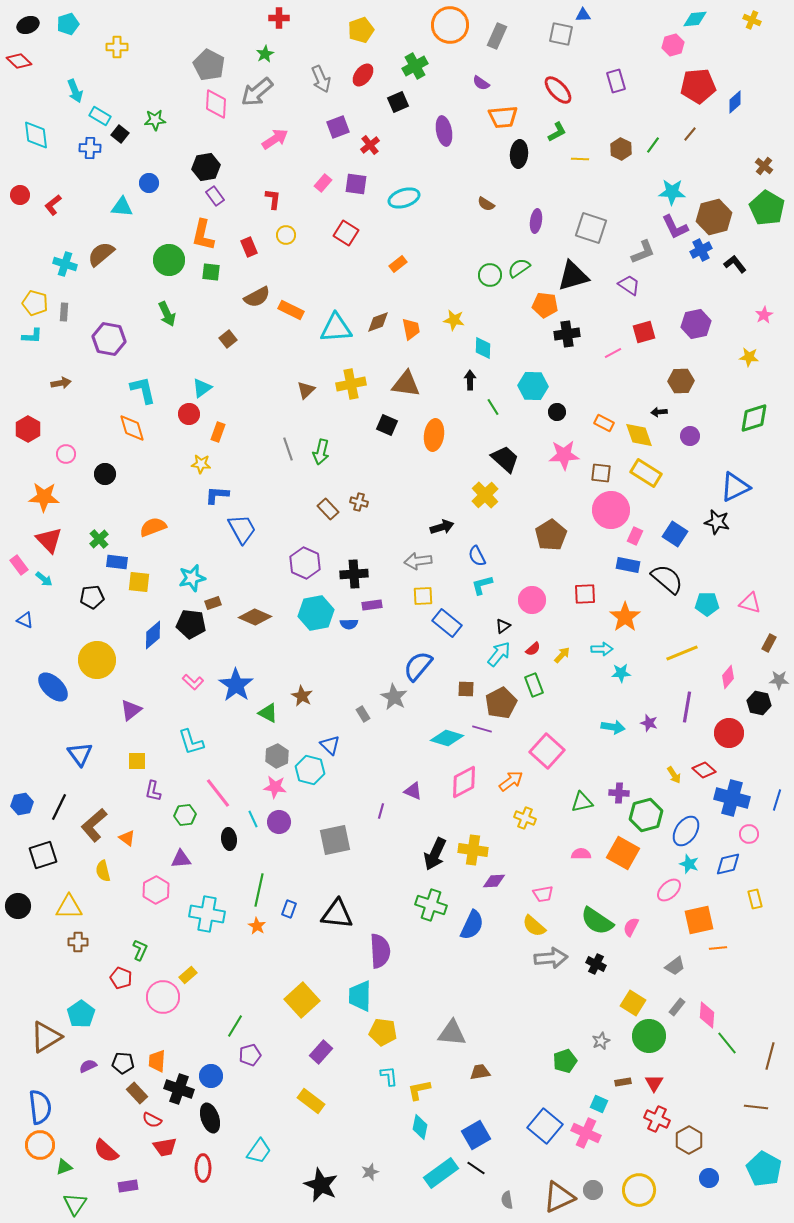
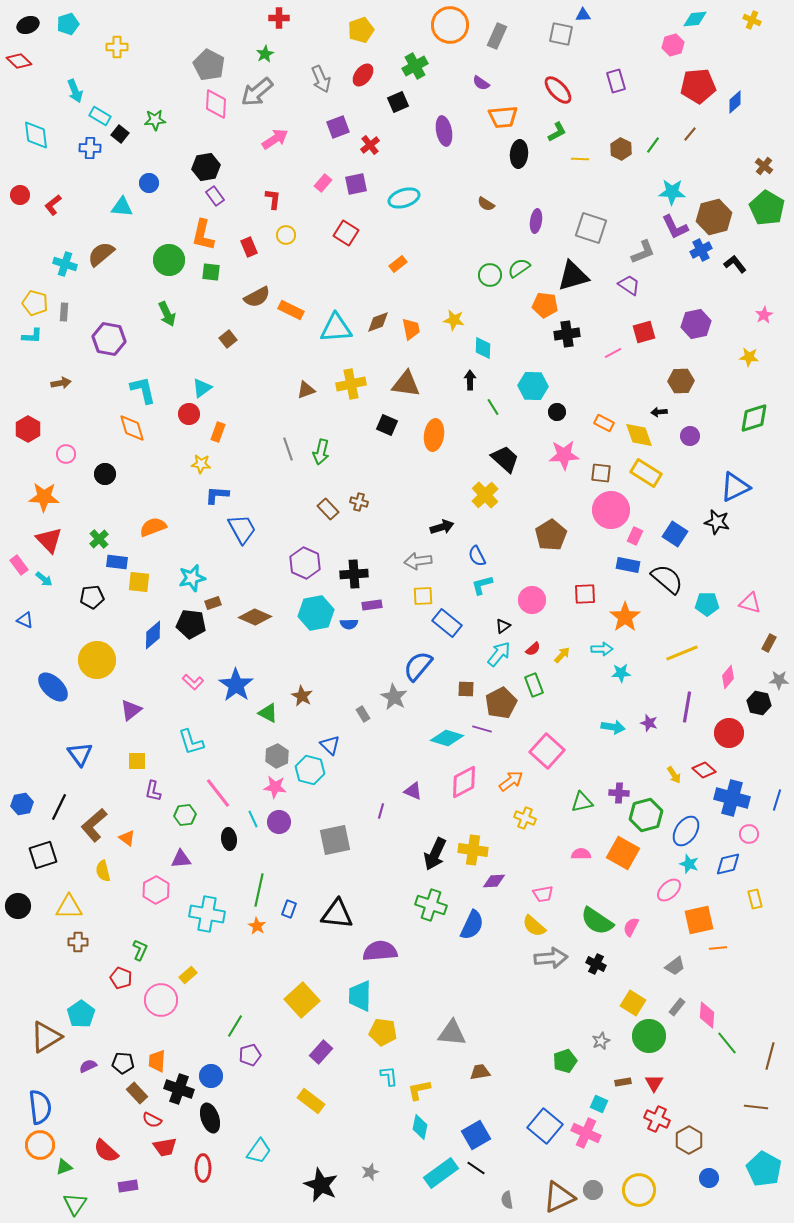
purple square at (356, 184): rotated 20 degrees counterclockwise
brown triangle at (306, 390): rotated 24 degrees clockwise
purple semicircle at (380, 951): rotated 92 degrees counterclockwise
pink circle at (163, 997): moved 2 px left, 3 px down
